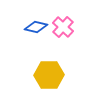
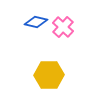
blue diamond: moved 5 px up
